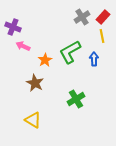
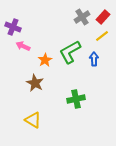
yellow line: rotated 64 degrees clockwise
green cross: rotated 18 degrees clockwise
